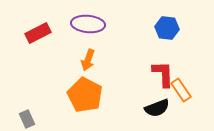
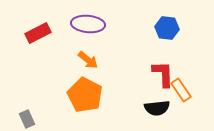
orange arrow: rotated 70 degrees counterclockwise
black semicircle: rotated 15 degrees clockwise
